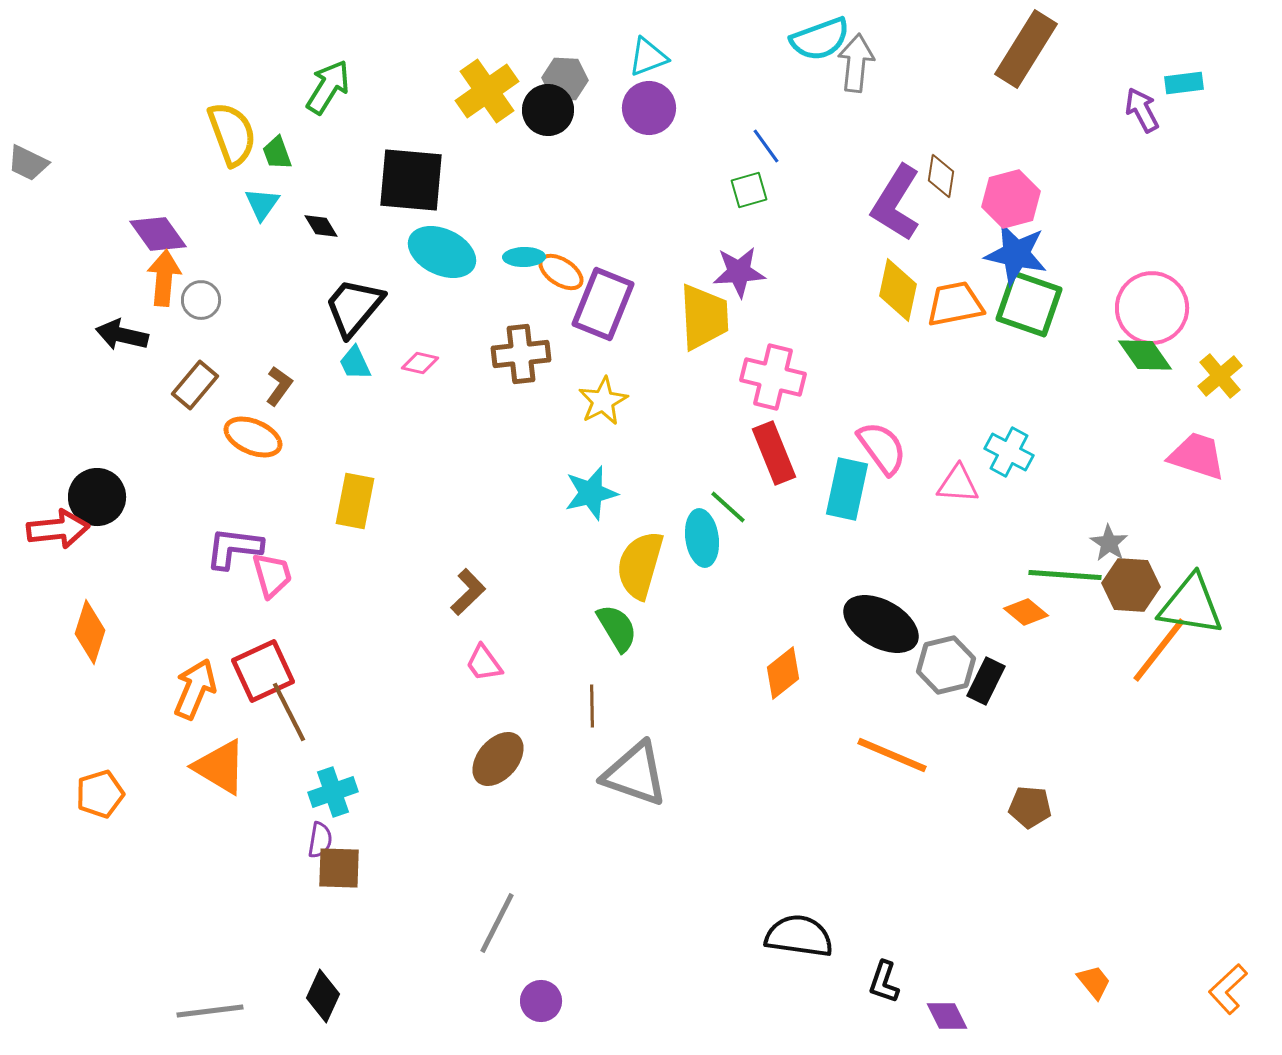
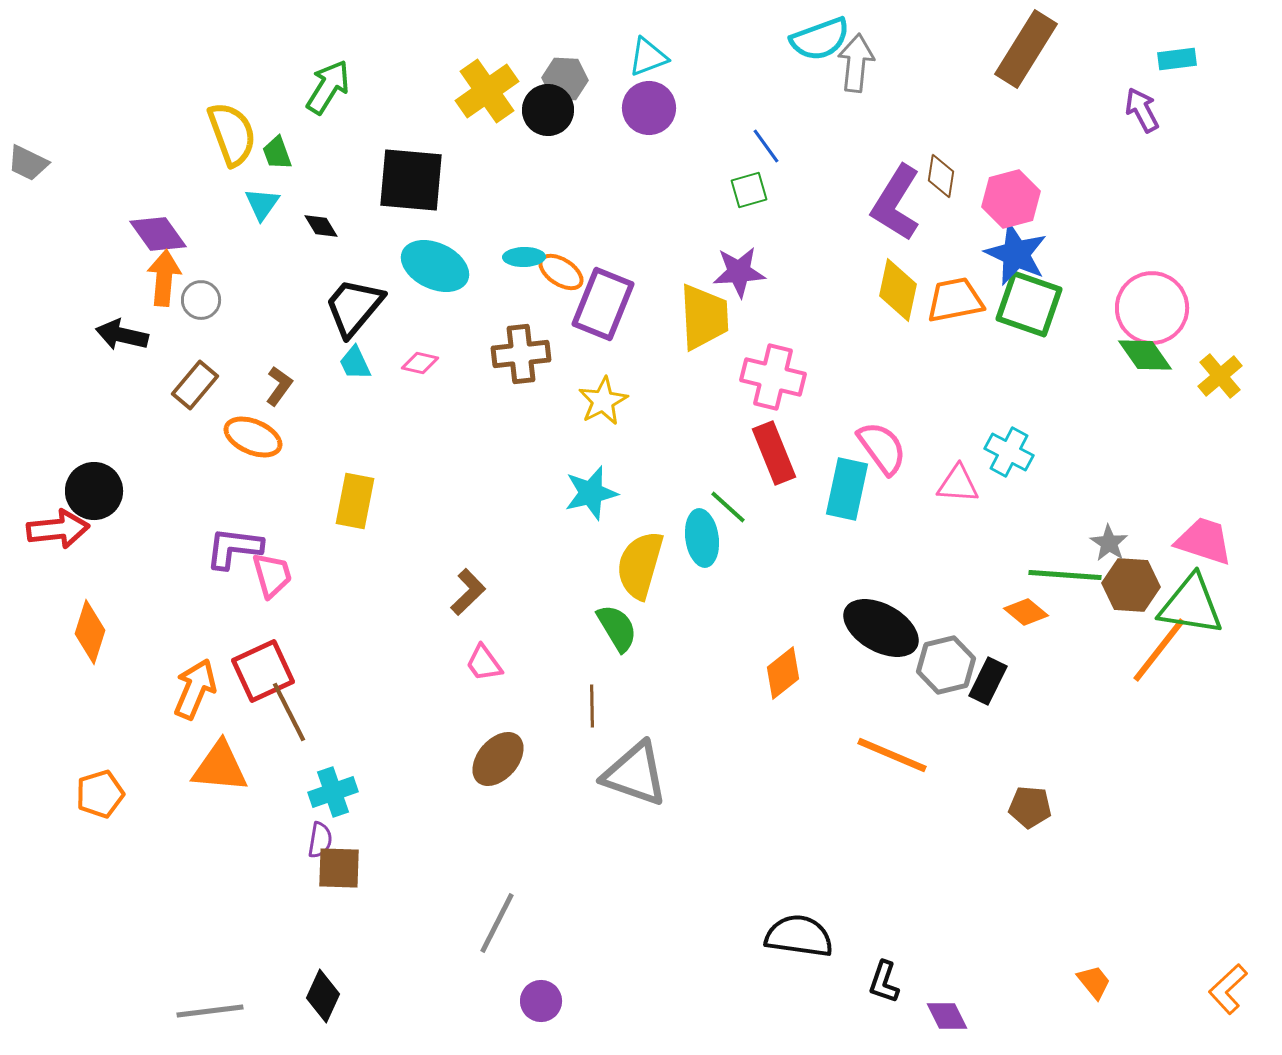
cyan rectangle at (1184, 83): moved 7 px left, 24 px up
cyan ellipse at (442, 252): moved 7 px left, 14 px down
blue star at (1016, 254): rotated 12 degrees clockwise
orange trapezoid at (955, 304): moved 4 px up
pink trapezoid at (1197, 456): moved 7 px right, 85 px down
black circle at (97, 497): moved 3 px left, 6 px up
black ellipse at (881, 624): moved 4 px down
black rectangle at (986, 681): moved 2 px right
orange triangle at (220, 767): rotated 26 degrees counterclockwise
